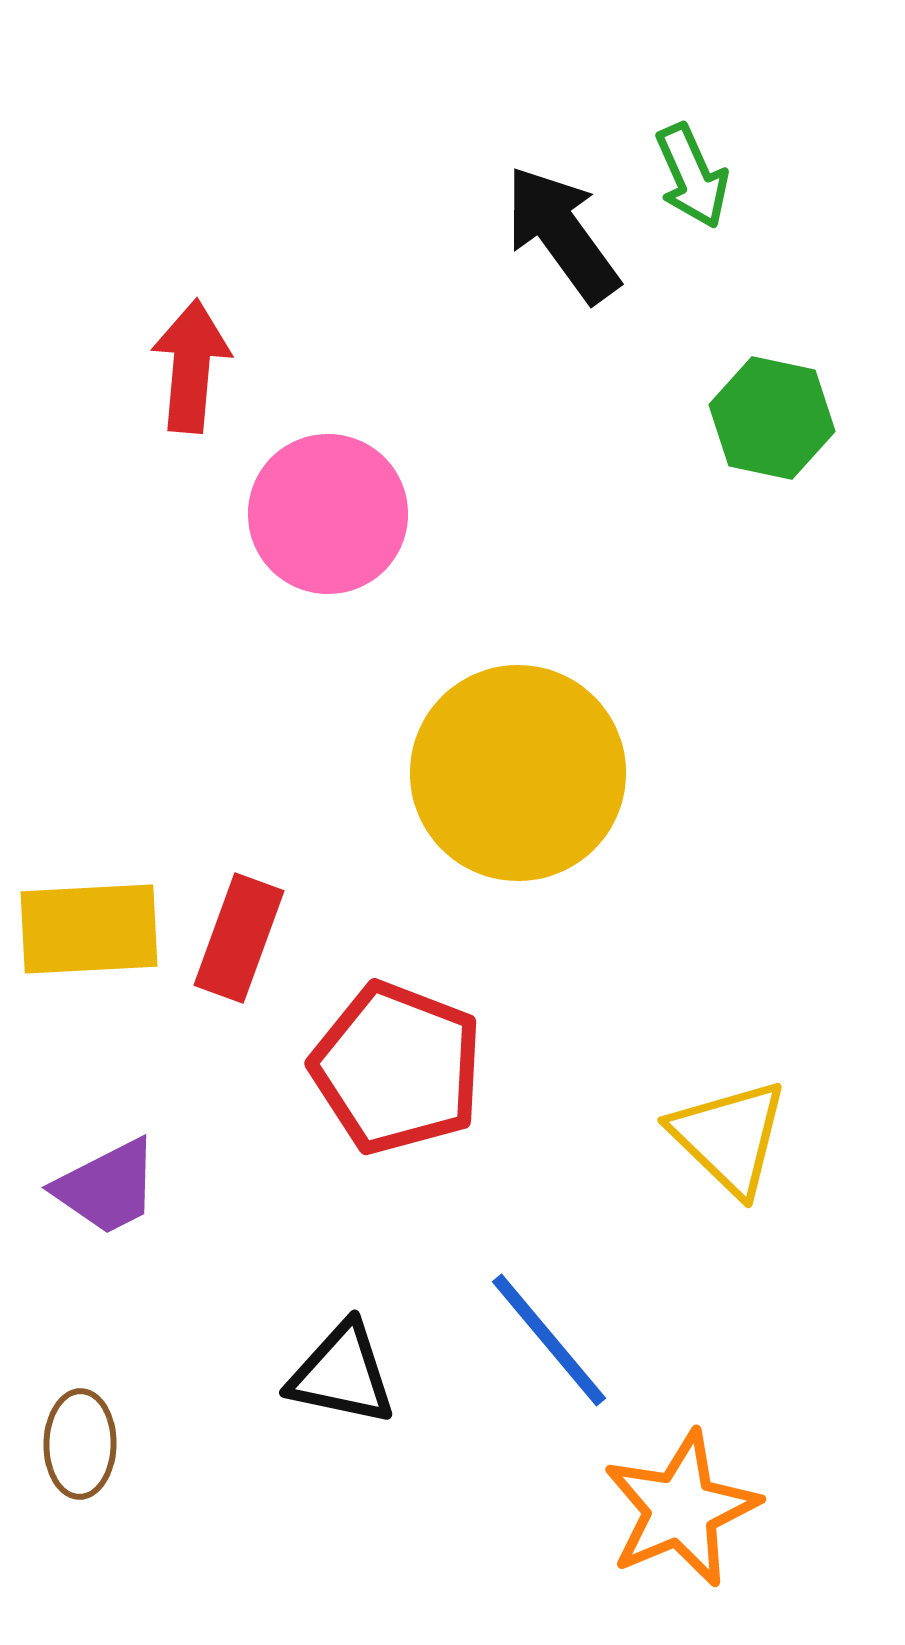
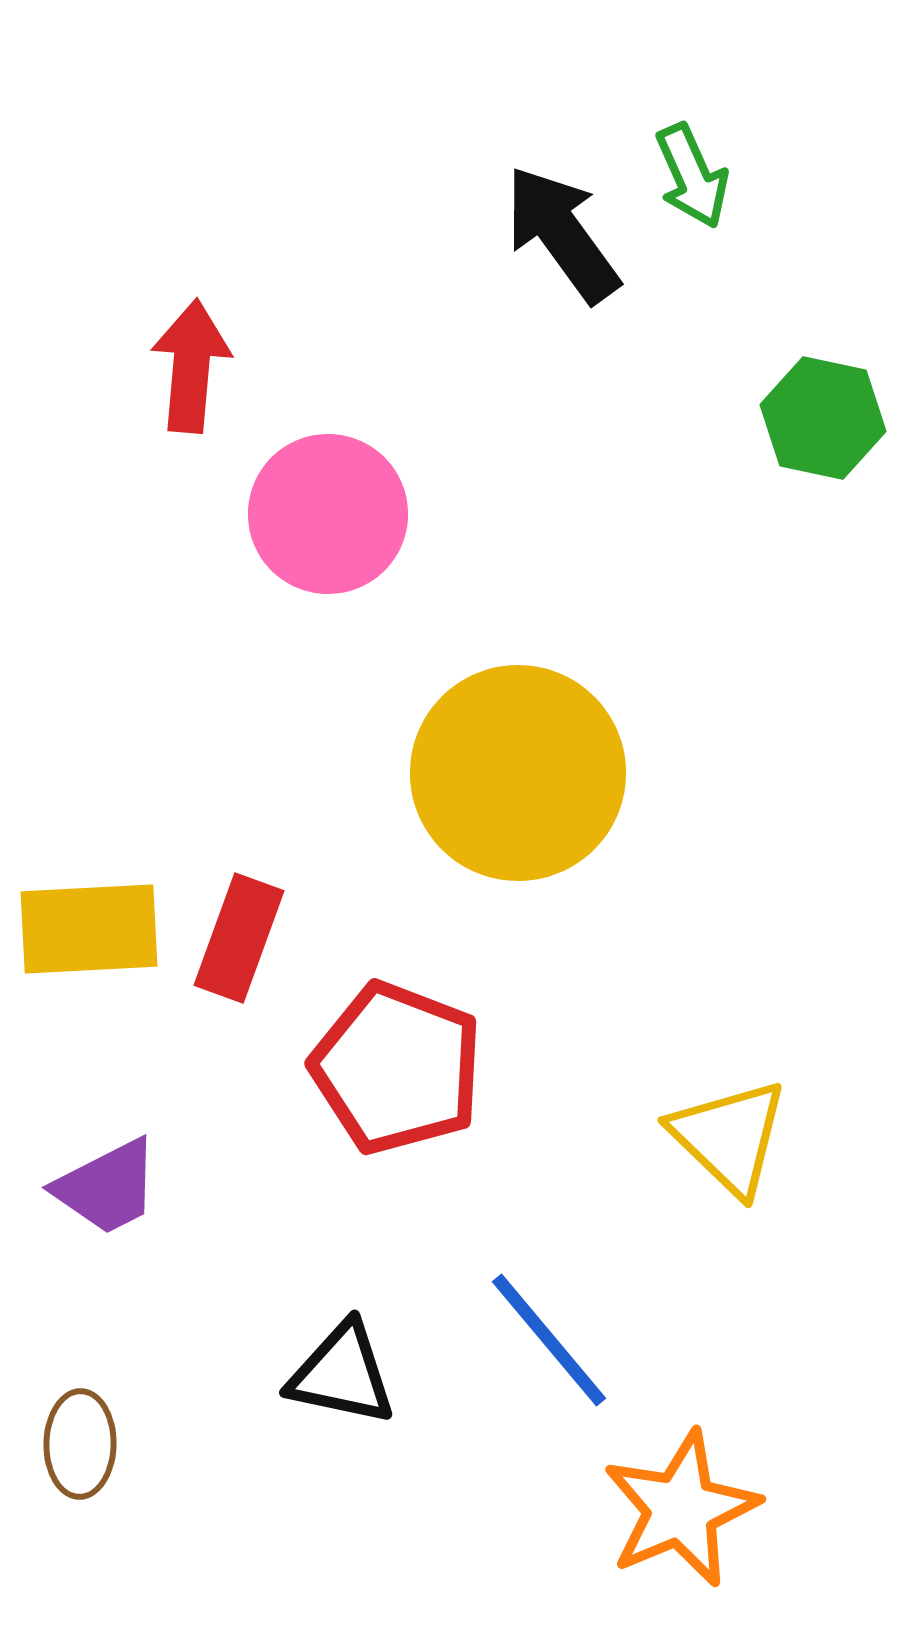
green hexagon: moved 51 px right
